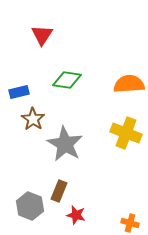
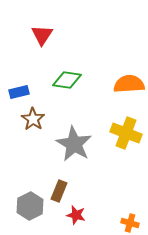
gray star: moved 9 px right
gray hexagon: rotated 12 degrees clockwise
